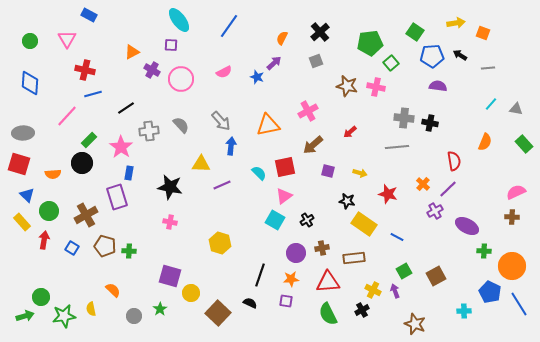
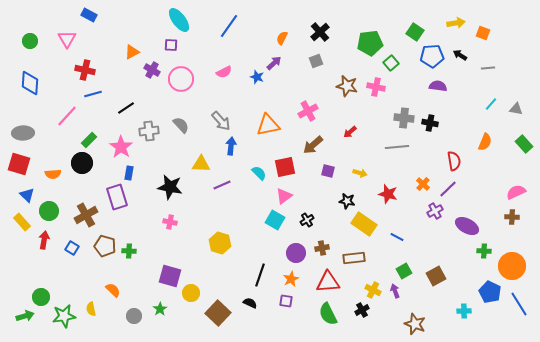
orange star at (291, 279): rotated 21 degrees counterclockwise
